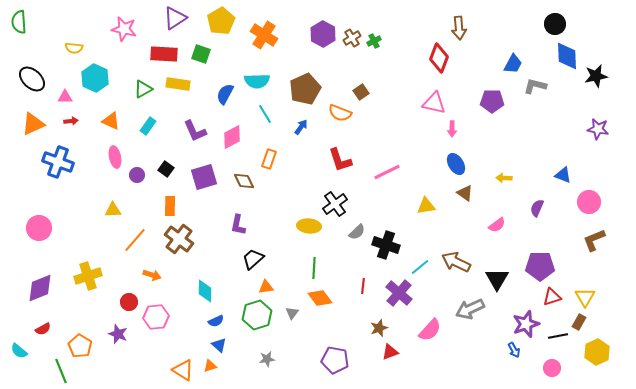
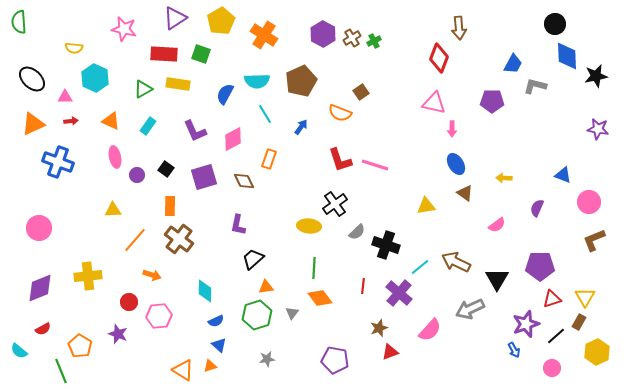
brown pentagon at (305, 89): moved 4 px left, 8 px up
pink diamond at (232, 137): moved 1 px right, 2 px down
pink line at (387, 172): moved 12 px left, 7 px up; rotated 44 degrees clockwise
yellow cross at (88, 276): rotated 12 degrees clockwise
red triangle at (552, 297): moved 2 px down
pink hexagon at (156, 317): moved 3 px right, 1 px up
black line at (558, 336): moved 2 px left; rotated 30 degrees counterclockwise
